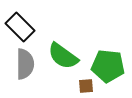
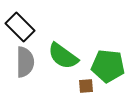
gray semicircle: moved 2 px up
